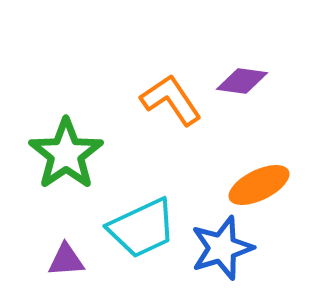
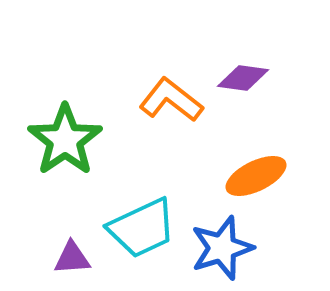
purple diamond: moved 1 px right, 3 px up
orange L-shape: rotated 18 degrees counterclockwise
green star: moved 1 px left, 14 px up
orange ellipse: moved 3 px left, 9 px up
purple triangle: moved 6 px right, 2 px up
